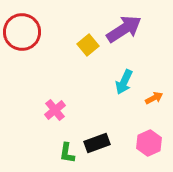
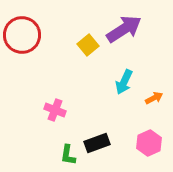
red circle: moved 3 px down
pink cross: rotated 30 degrees counterclockwise
green L-shape: moved 1 px right, 2 px down
